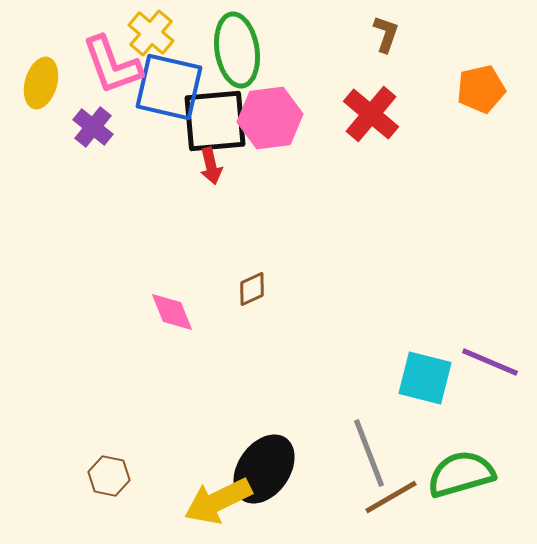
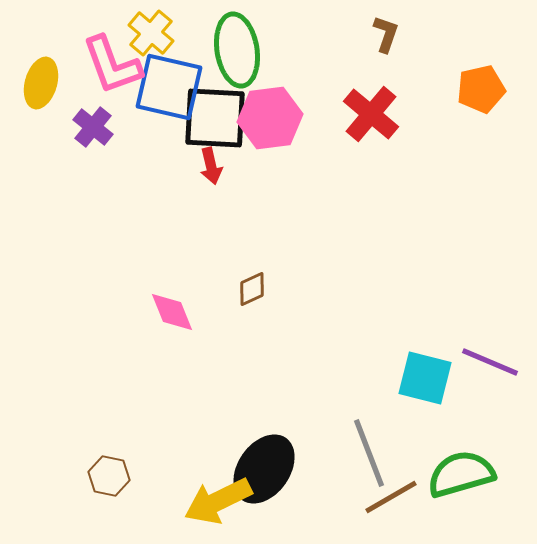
black square: moved 3 px up; rotated 8 degrees clockwise
